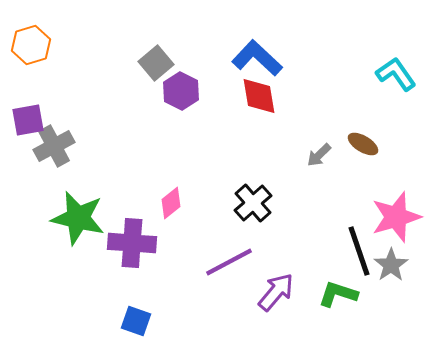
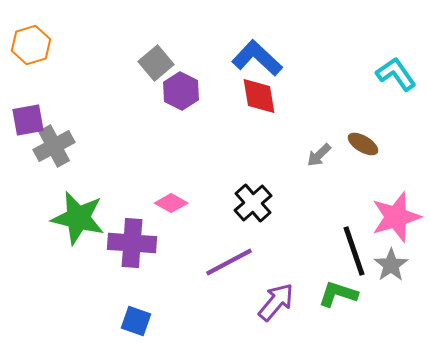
pink diamond: rotated 68 degrees clockwise
black line: moved 5 px left
purple arrow: moved 10 px down
